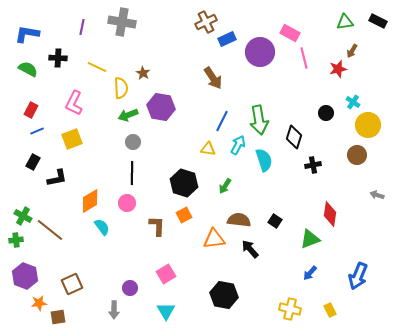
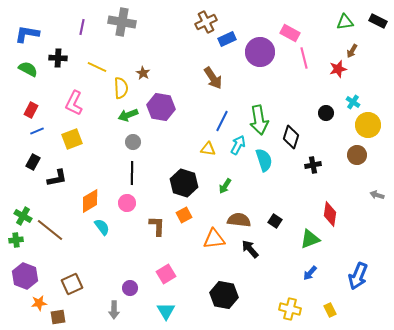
black diamond at (294, 137): moved 3 px left
